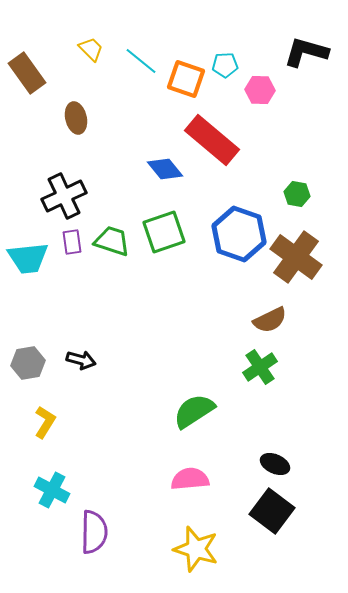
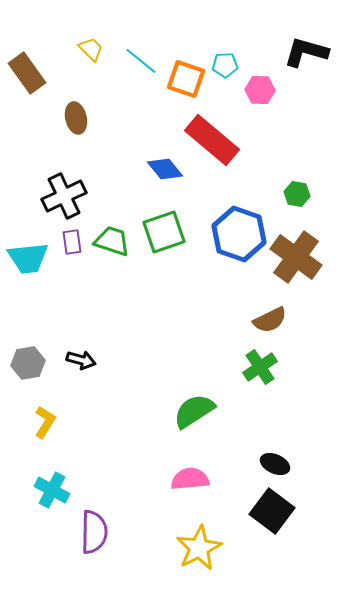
yellow star: moved 3 px right, 1 px up; rotated 27 degrees clockwise
